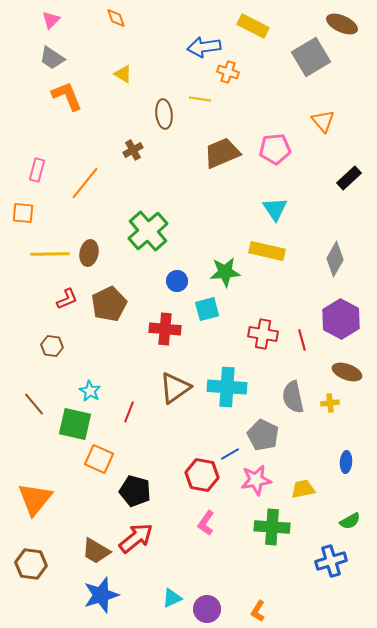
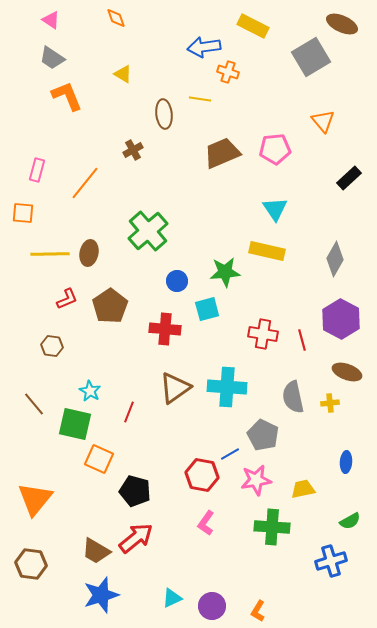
pink triangle at (51, 20): rotated 42 degrees counterclockwise
brown pentagon at (109, 304): moved 1 px right, 2 px down; rotated 8 degrees counterclockwise
purple circle at (207, 609): moved 5 px right, 3 px up
